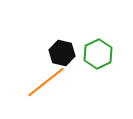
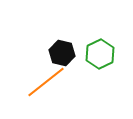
green hexagon: moved 2 px right
